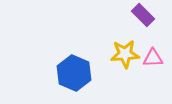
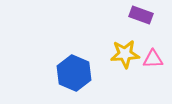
purple rectangle: moved 2 px left; rotated 25 degrees counterclockwise
pink triangle: moved 1 px down
